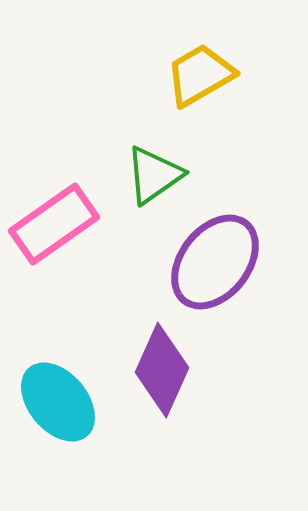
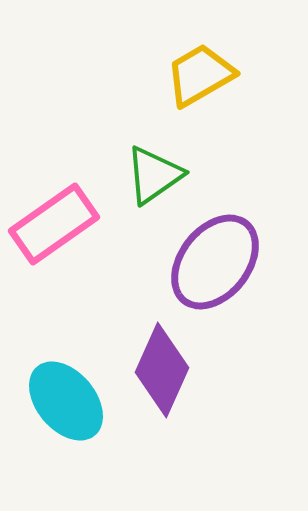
cyan ellipse: moved 8 px right, 1 px up
